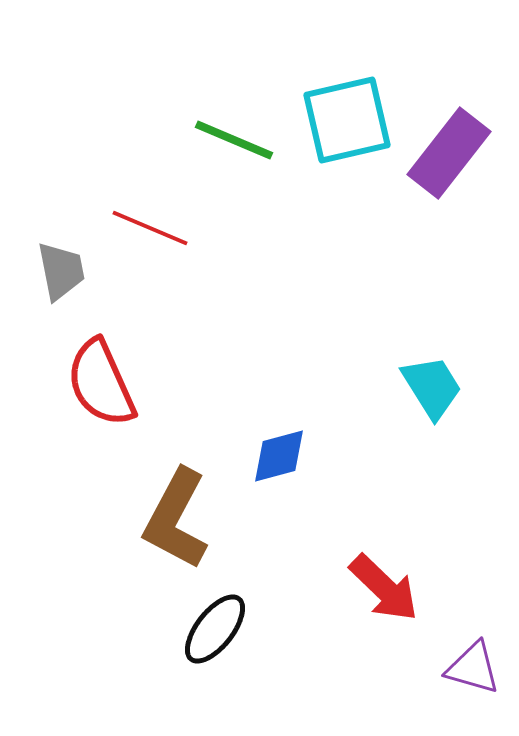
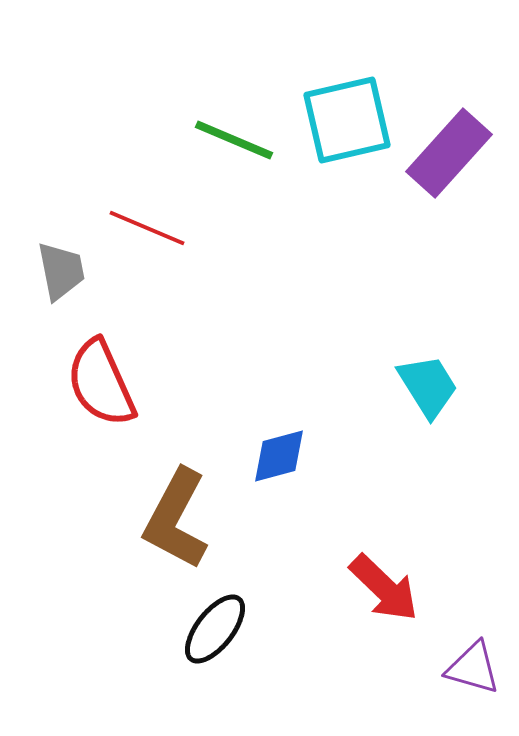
purple rectangle: rotated 4 degrees clockwise
red line: moved 3 px left
cyan trapezoid: moved 4 px left, 1 px up
